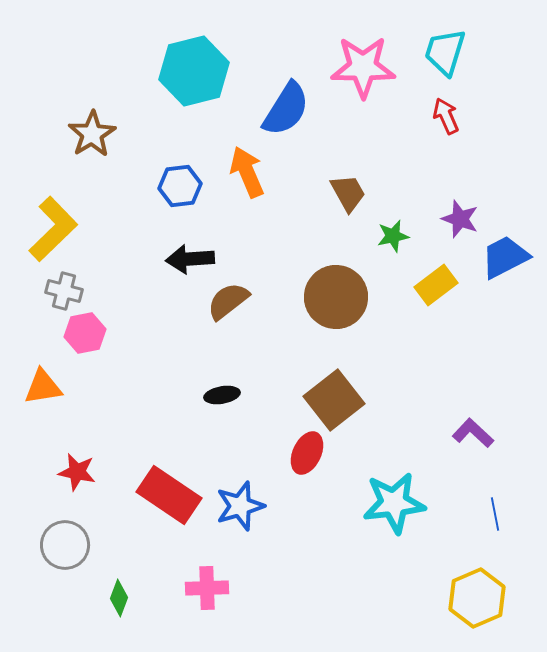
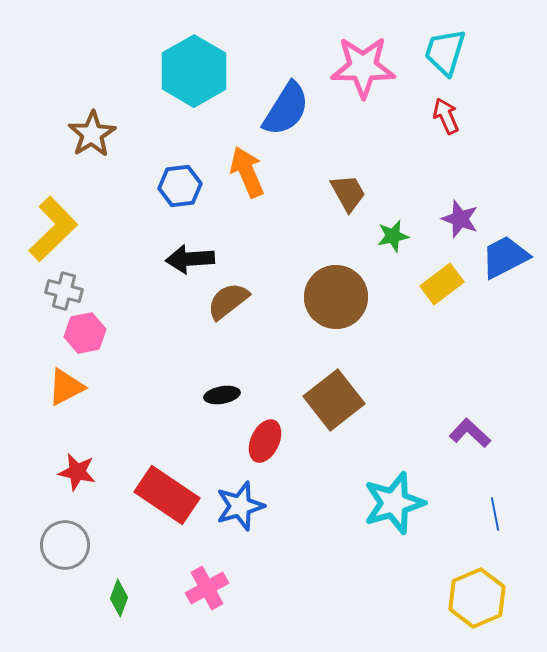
cyan hexagon: rotated 16 degrees counterclockwise
yellow rectangle: moved 6 px right, 1 px up
orange triangle: moved 23 px right; rotated 18 degrees counterclockwise
purple L-shape: moved 3 px left
red ellipse: moved 42 px left, 12 px up
red rectangle: moved 2 px left
cyan star: rotated 10 degrees counterclockwise
pink cross: rotated 27 degrees counterclockwise
